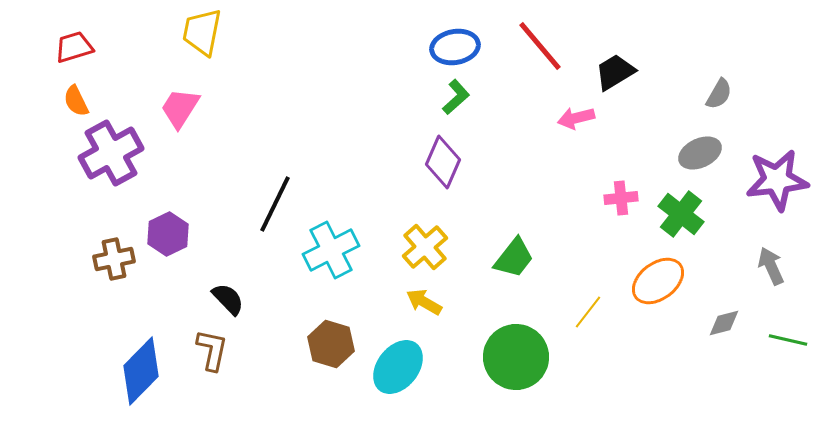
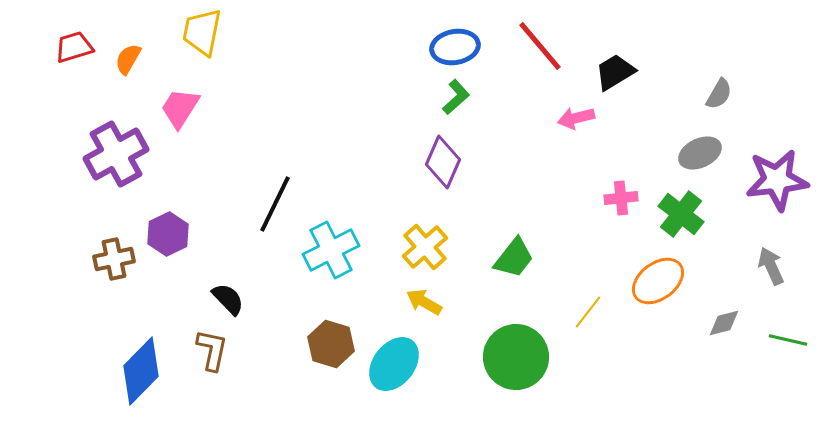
orange semicircle: moved 52 px right, 42 px up; rotated 56 degrees clockwise
purple cross: moved 5 px right, 1 px down
cyan ellipse: moved 4 px left, 3 px up
